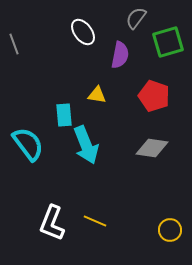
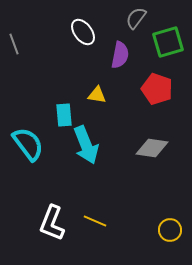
red pentagon: moved 3 px right, 7 px up
